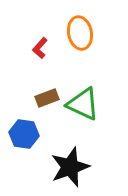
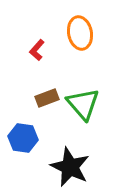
red L-shape: moved 3 px left, 2 px down
green triangle: rotated 24 degrees clockwise
blue hexagon: moved 1 px left, 4 px down
black star: rotated 27 degrees counterclockwise
